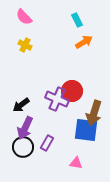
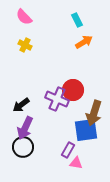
red circle: moved 1 px right, 1 px up
blue square: rotated 15 degrees counterclockwise
purple rectangle: moved 21 px right, 7 px down
